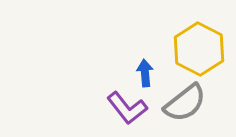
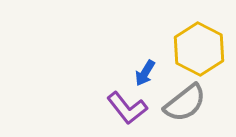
blue arrow: rotated 144 degrees counterclockwise
